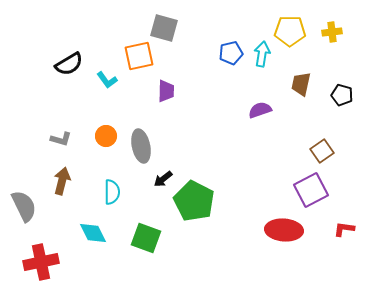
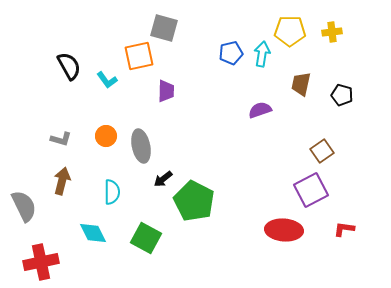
black semicircle: moved 2 px down; rotated 88 degrees counterclockwise
green square: rotated 8 degrees clockwise
